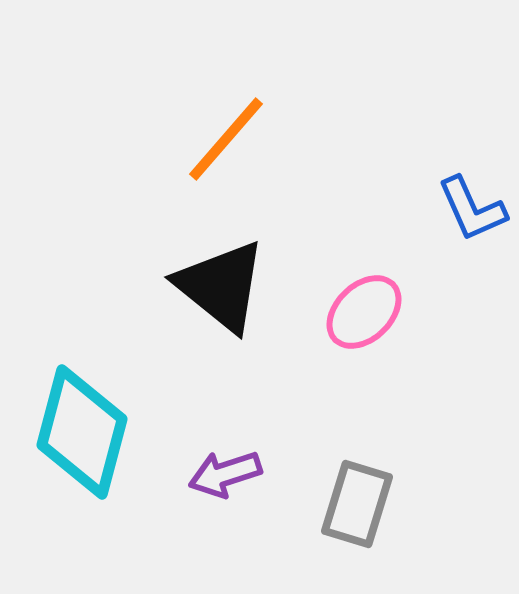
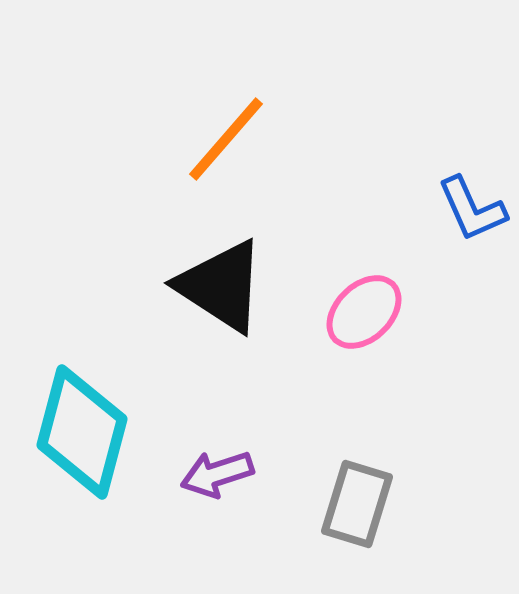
black triangle: rotated 6 degrees counterclockwise
purple arrow: moved 8 px left
